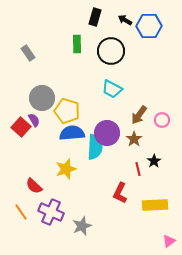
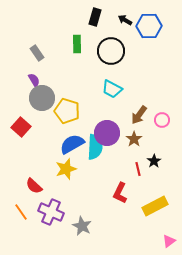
gray rectangle: moved 9 px right
purple semicircle: moved 40 px up
blue semicircle: moved 11 px down; rotated 25 degrees counterclockwise
yellow rectangle: moved 1 px down; rotated 25 degrees counterclockwise
gray star: rotated 24 degrees counterclockwise
